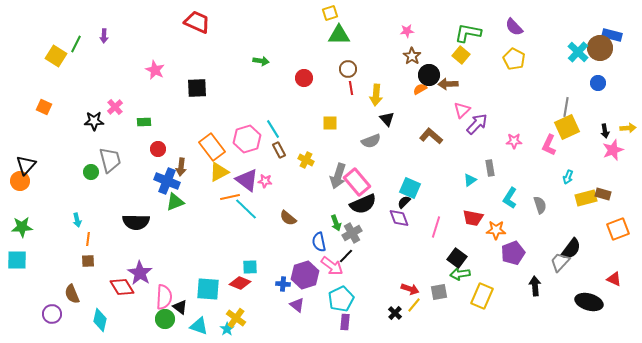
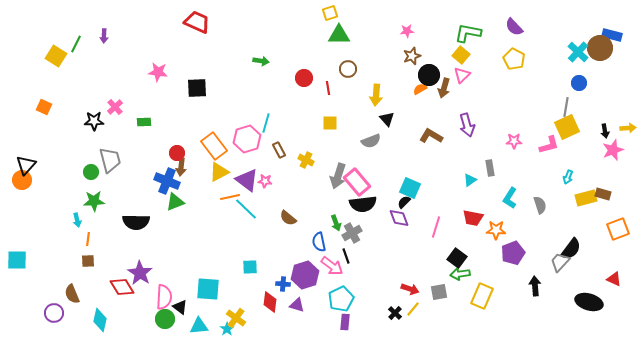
brown star at (412, 56): rotated 18 degrees clockwise
pink star at (155, 70): moved 3 px right, 2 px down; rotated 18 degrees counterclockwise
blue circle at (598, 83): moved 19 px left
brown arrow at (448, 84): moved 4 px left, 4 px down; rotated 72 degrees counterclockwise
red line at (351, 88): moved 23 px left
pink triangle at (462, 110): moved 35 px up
purple arrow at (477, 124): moved 10 px left, 1 px down; rotated 120 degrees clockwise
cyan line at (273, 129): moved 7 px left, 6 px up; rotated 48 degrees clockwise
brown L-shape at (431, 136): rotated 10 degrees counterclockwise
pink L-shape at (549, 145): rotated 130 degrees counterclockwise
orange rectangle at (212, 147): moved 2 px right, 1 px up
red circle at (158, 149): moved 19 px right, 4 px down
orange circle at (20, 181): moved 2 px right, 1 px up
black semicircle at (363, 204): rotated 16 degrees clockwise
green star at (22, 227): moved 72 px right, 26 px up
black line at (346, 256): rotated 63 degrees counterclockwise
red diamond at (240, 283): moved 30 px right, 19 px down; rotated 75 degrees clockwise
purple triangle at (297, 305): rotated 21 degrees counterclockwise
yellow line at (414, 305): moved 1 px left, 4 px down
purple circle at (52, 314): moved 2 px right, 1 px up
cyan triangle at (199, 326): rotated 24 degrees counterclockwise
